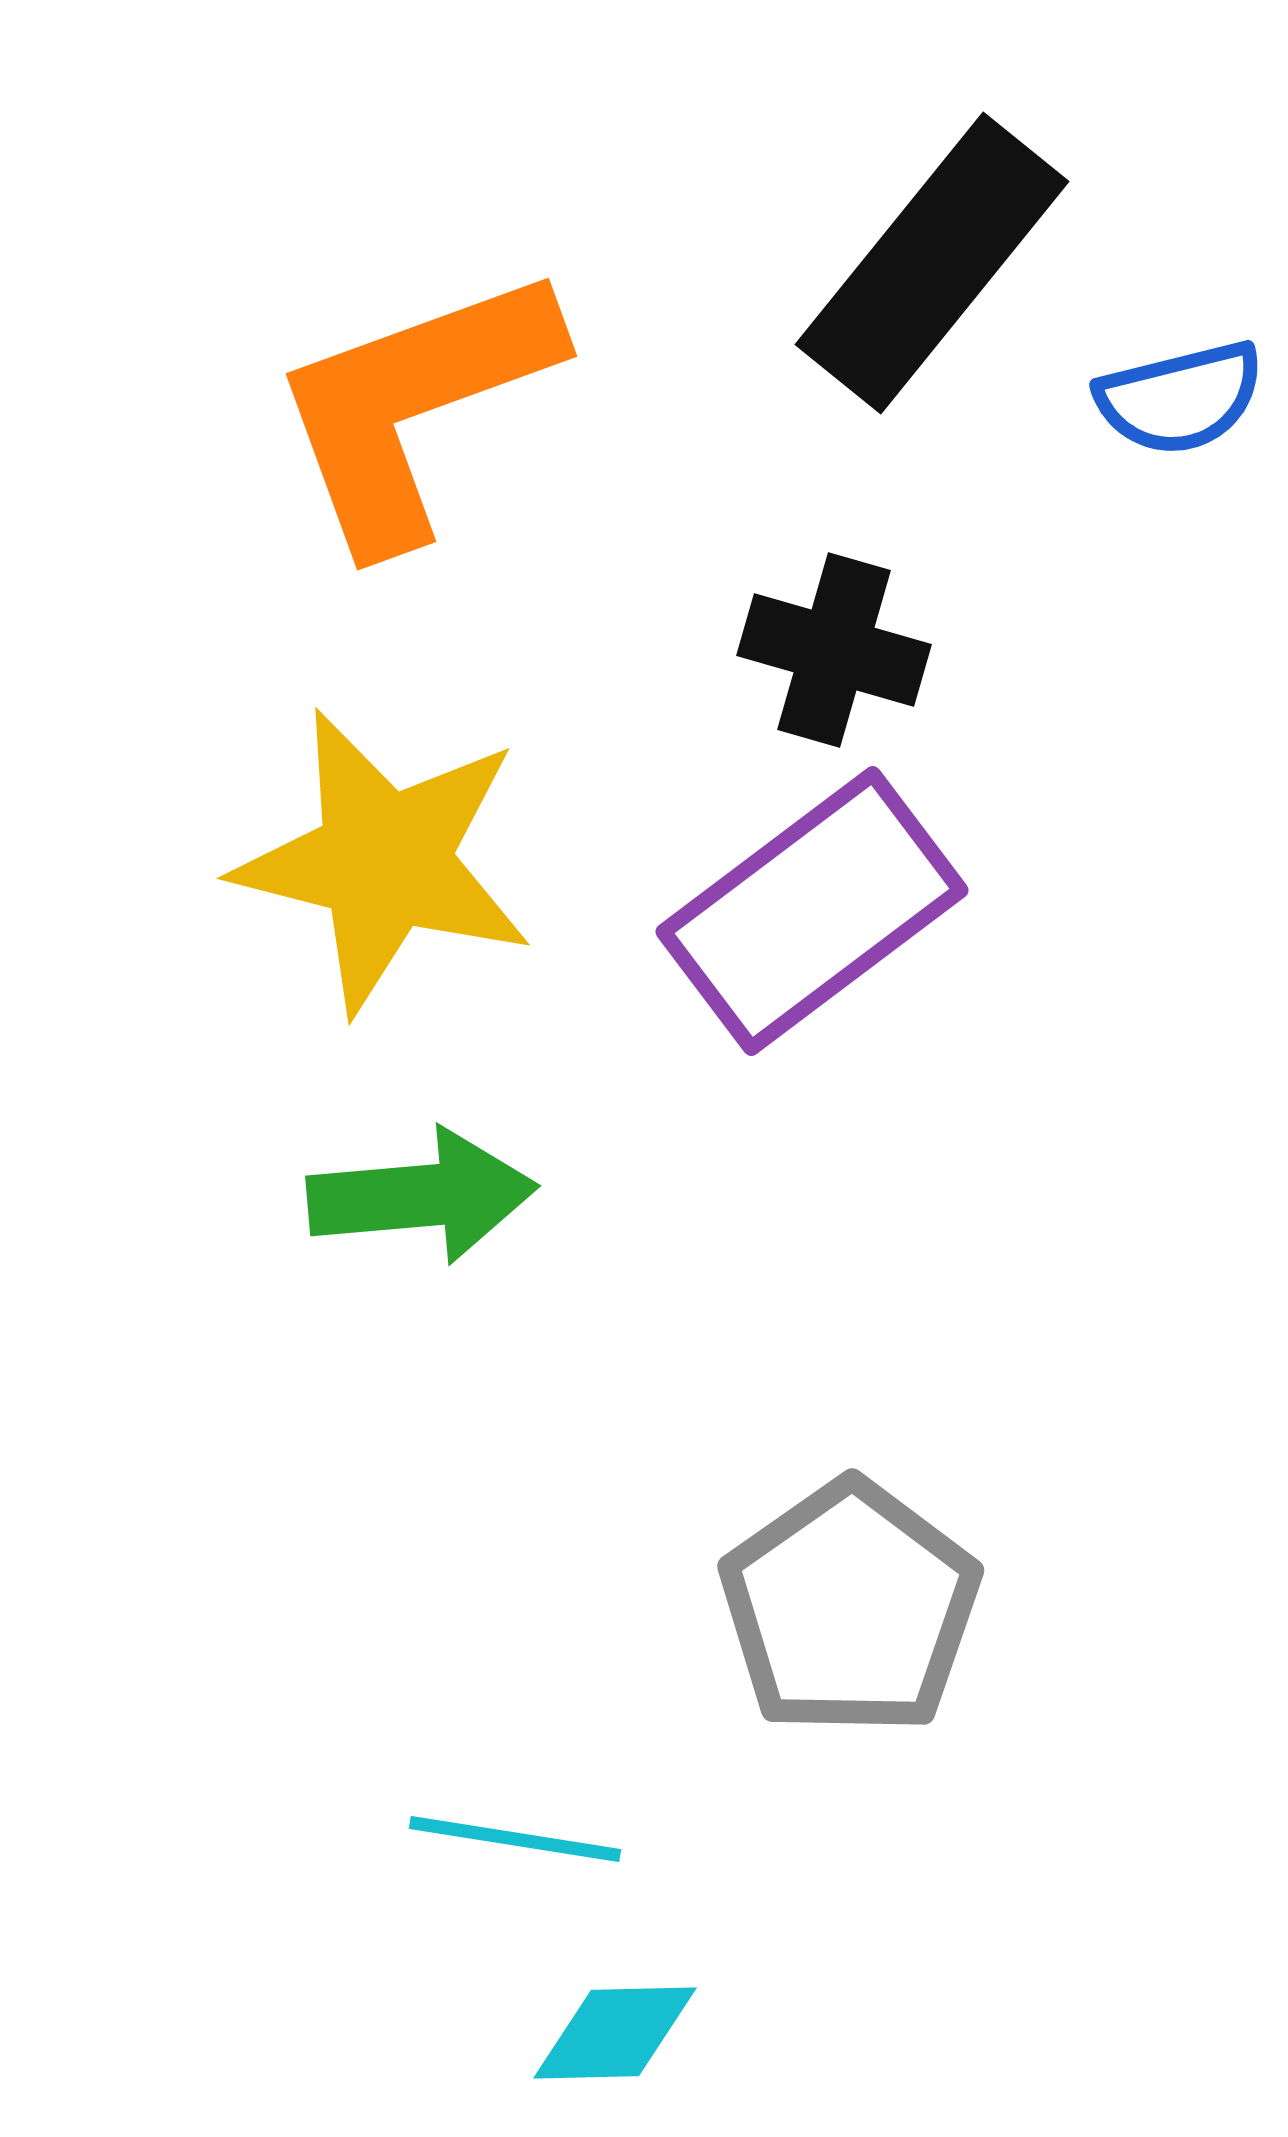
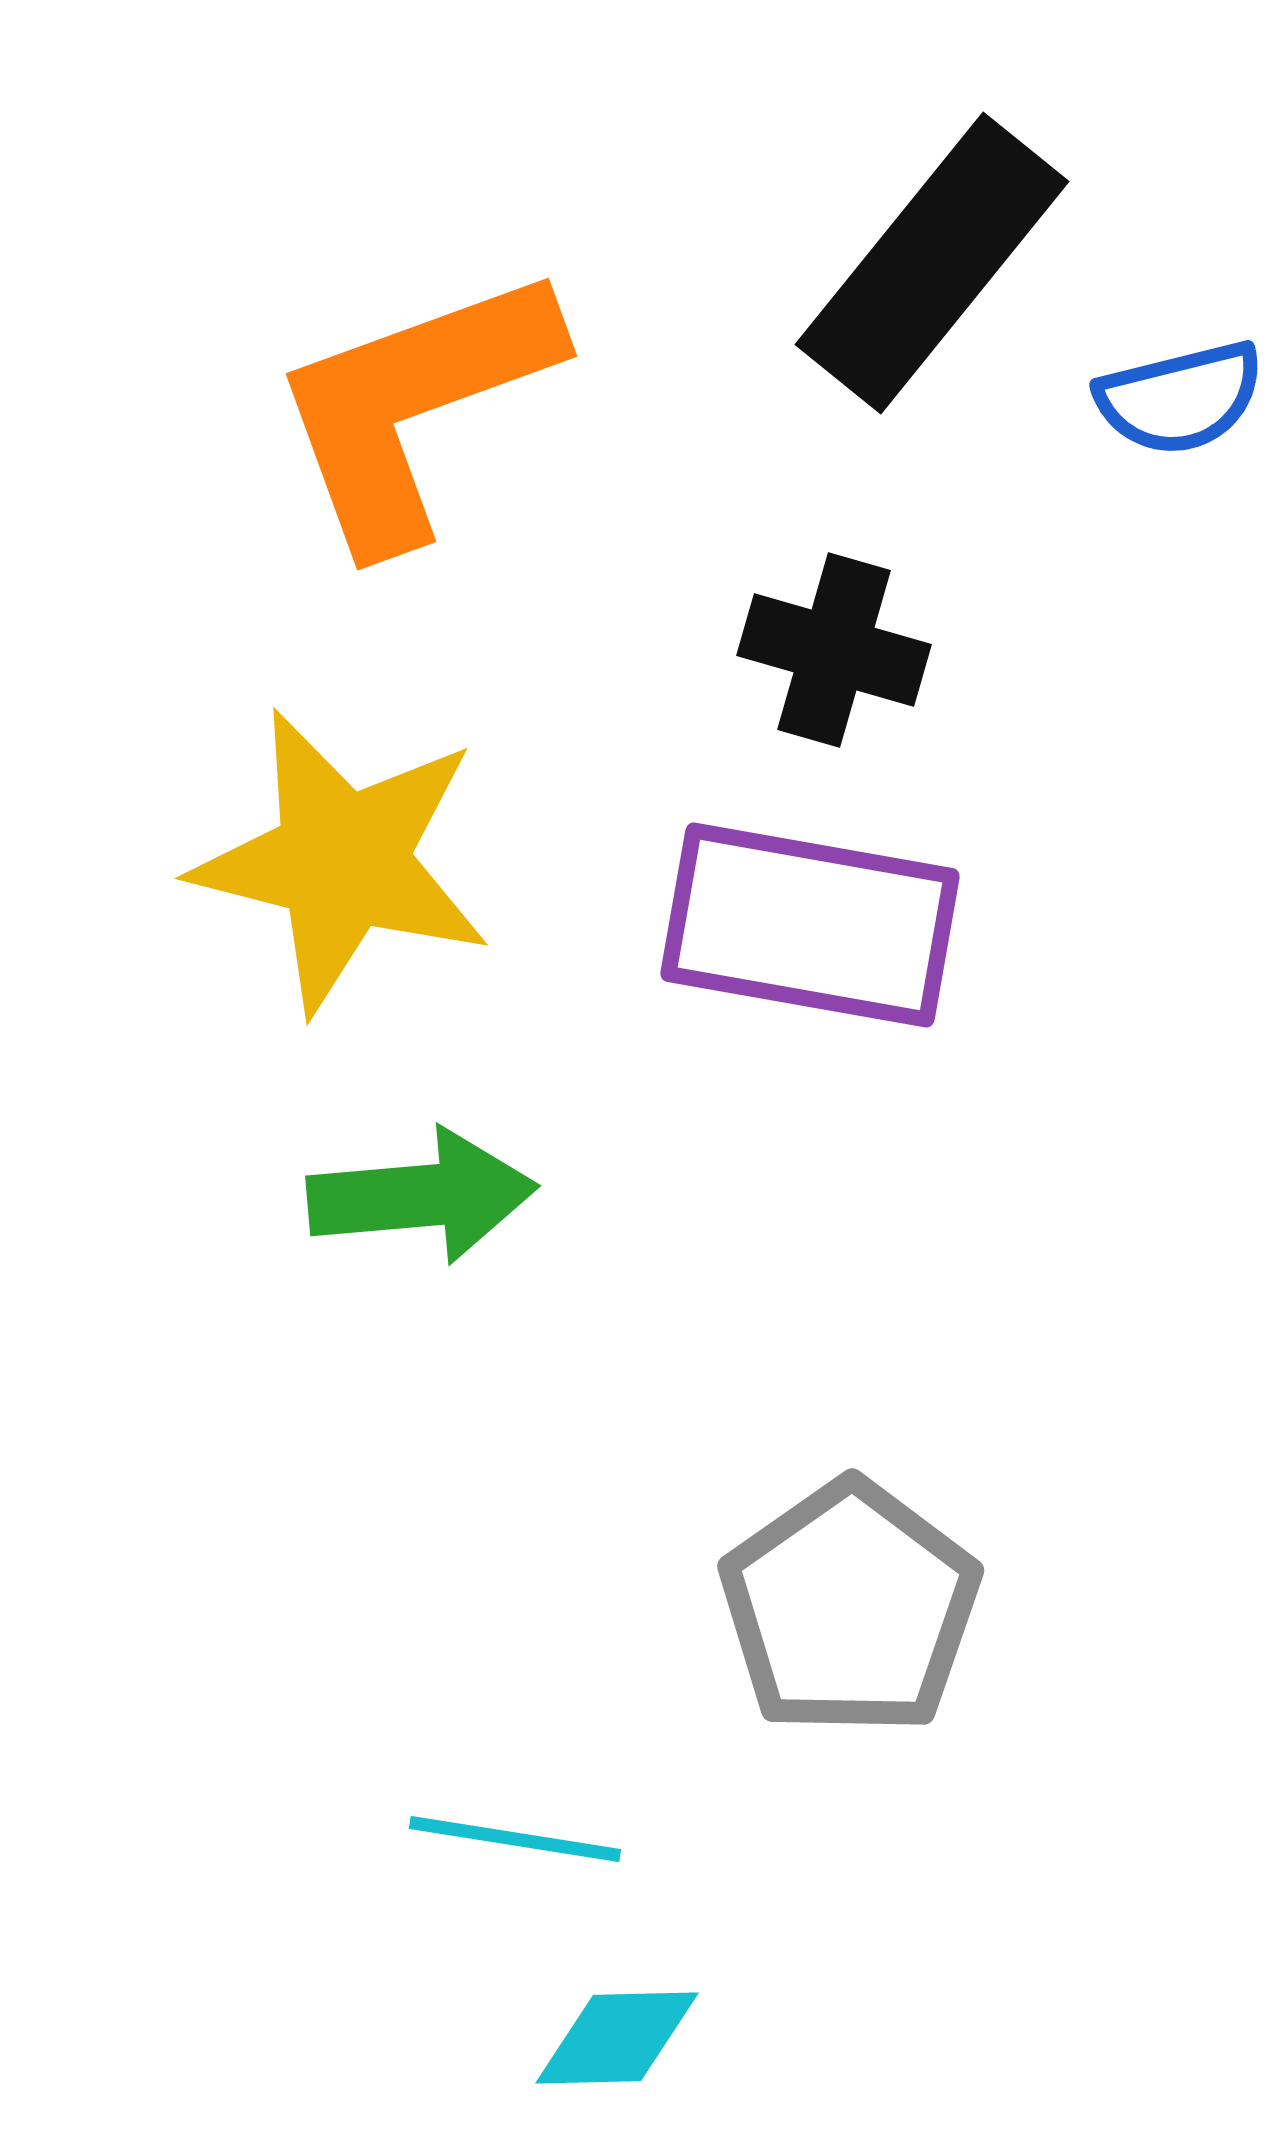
yellow star: moved 42 px left
purple rectangle: moved 2 px left, 14 px down; rotated 47 degrees clockwise
cyan diamond: moved 2 px right, 5 px down
